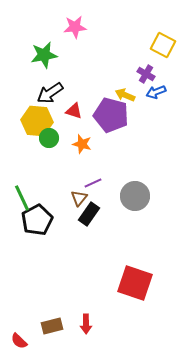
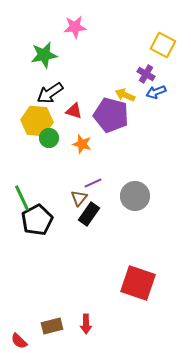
red square: moved 3 px right
